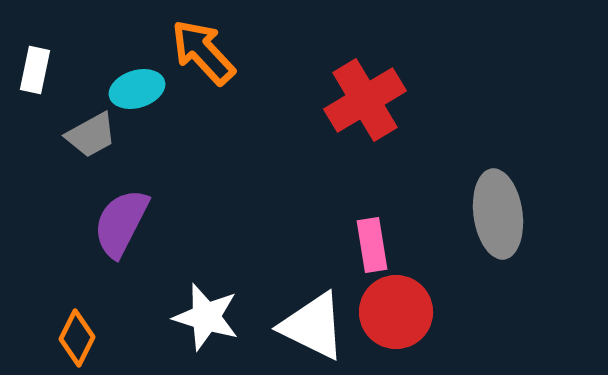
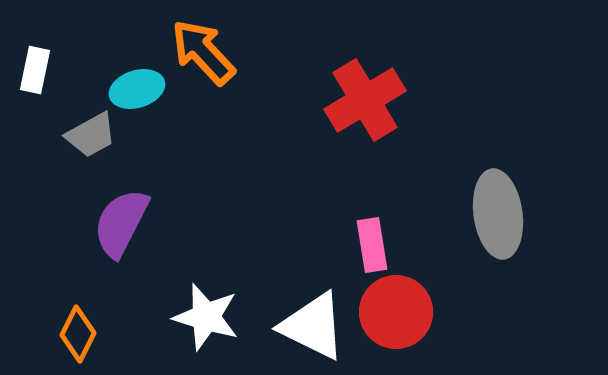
orange diamond: moved 1 px right, 4 px up
